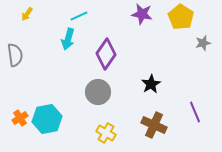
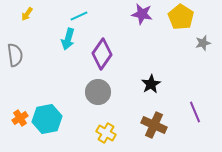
purple diamond: moved 4 px left
